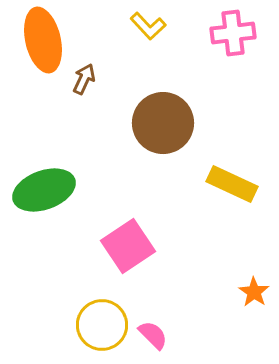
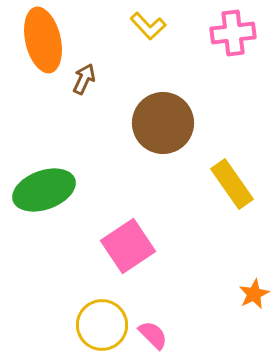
yellow rectangle: rotated 30 degrees clockwise
orange star: moved 2 px down; rotated 12 degrees clockwise
